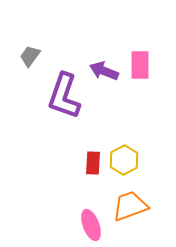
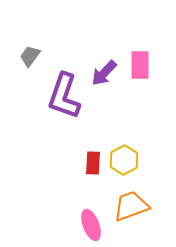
purple arrow: moved 2 px down; rotated 68 degrees counterclockwise
orange trapezoid: moved 1 px right
